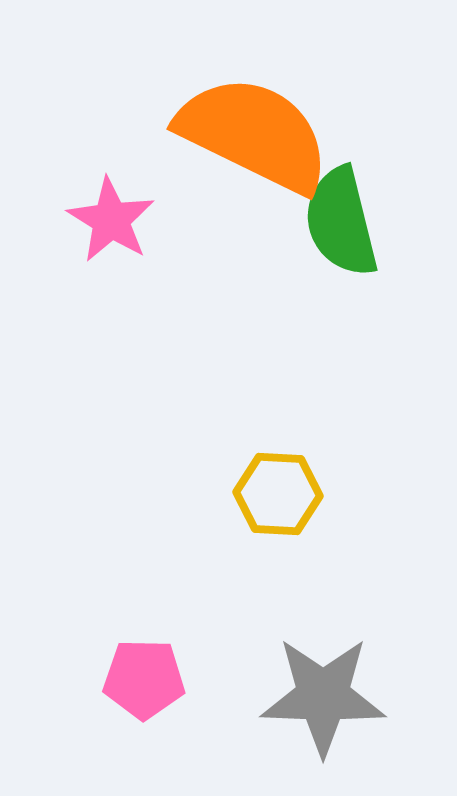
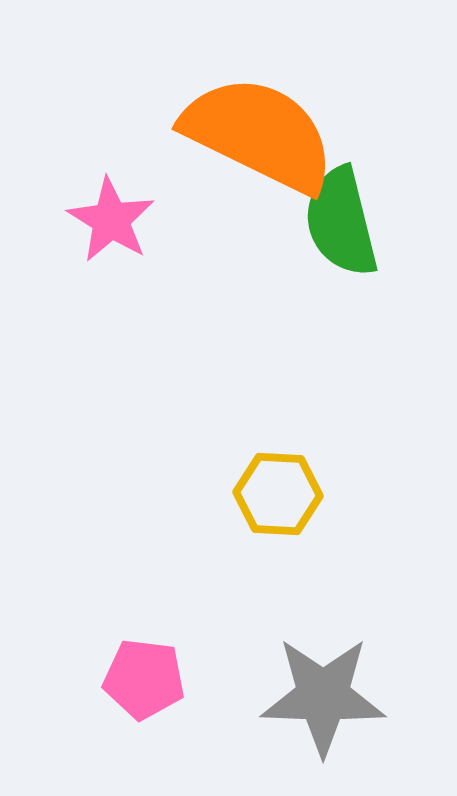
orange semicircle: moved 5 px right
pink pentagon: rotated 6 degrees clockwise
